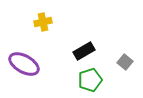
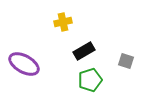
yellow cross: moved 20 px right
gray square: moved 1 px right, 1 px up; rotated 21 degrees counterclockwise
